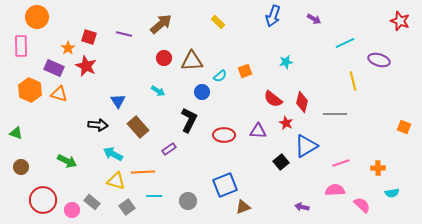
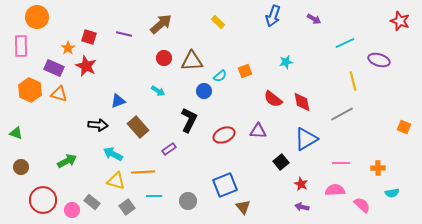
blue circle at (202, 92): moved 2 px right, 1 px up
blue triangle at (118, 101): rotated 42 degrees clockwise
red diamond at (302, 102): rotated 25 degrees counterclockwise
gray line at (335, 114): moved 7 px right; rotated 30 degrees counterclockwise
red star at (286, 123): moved 15 px right, 61 px down
red ellipse at (224, 135): rotated 25 degrees counterclockwise
blue triangle at (306, 146): moved 7 px up
green arrow at (67, 161): rotated 54 degrees counterclockwise
pink line at (341, 163): rotated 18 degrees clockwise
brown triangle at (243, 207): rotated 49 degrees counterclockwise
